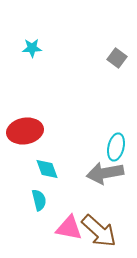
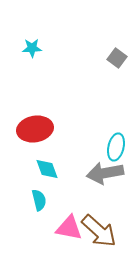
red ellipse: moved 10 px right, 2 px up
